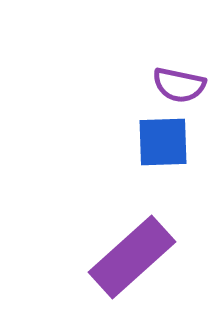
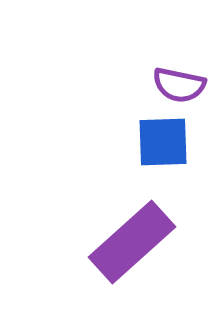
purple rectangle: moved 15 px up
